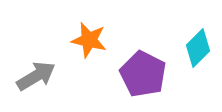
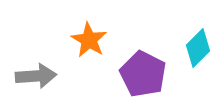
orange star: rotated 18 degrees clockwise
gray arrow: rotated 27 degrees clockwise
